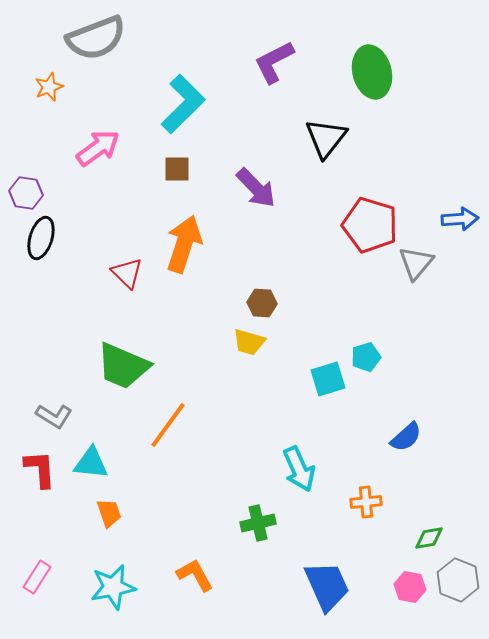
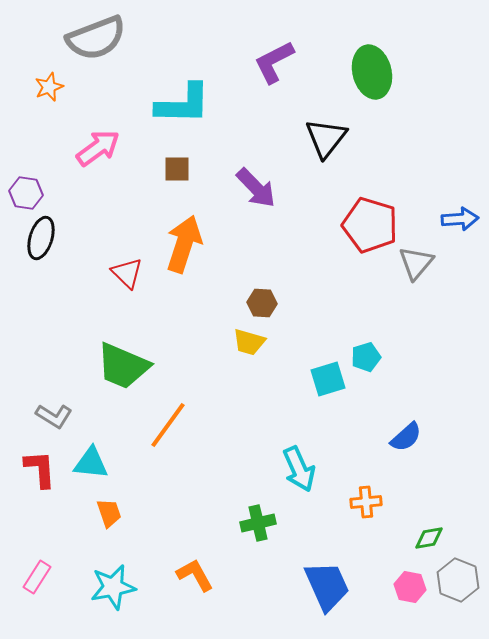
cyan L-shape: rotated 46 degrees clockwise
